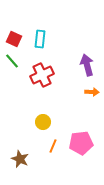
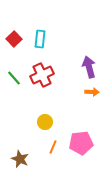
red square: rotated 21 degrees clockwise
green line: moved 2 px right, 17 px down
purple arrow: moved 2 px right, 2 px down
yellow circle: moved 2 px right
orange line: moved 1 px down
